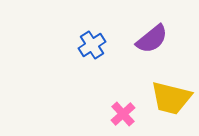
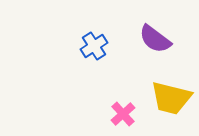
purple semicircle: moved 3 px right; rotated 76 degrees clockwise
blue cross: moved 2 px right, 1 px down
